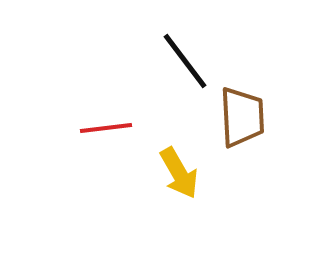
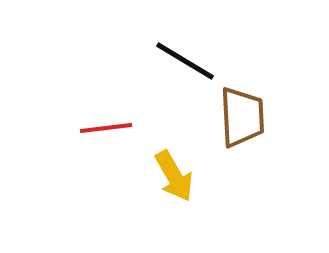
black line: rotated 22 degrees counterclockwise
yellow arrow: moved 5 px left, 3 px down
